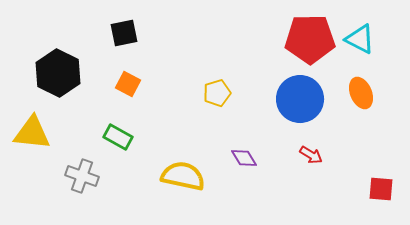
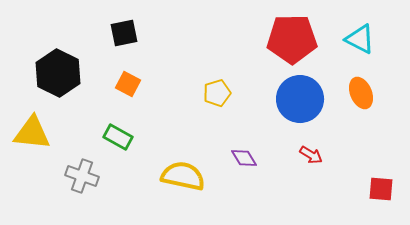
red pentagon: moved 18 px left
